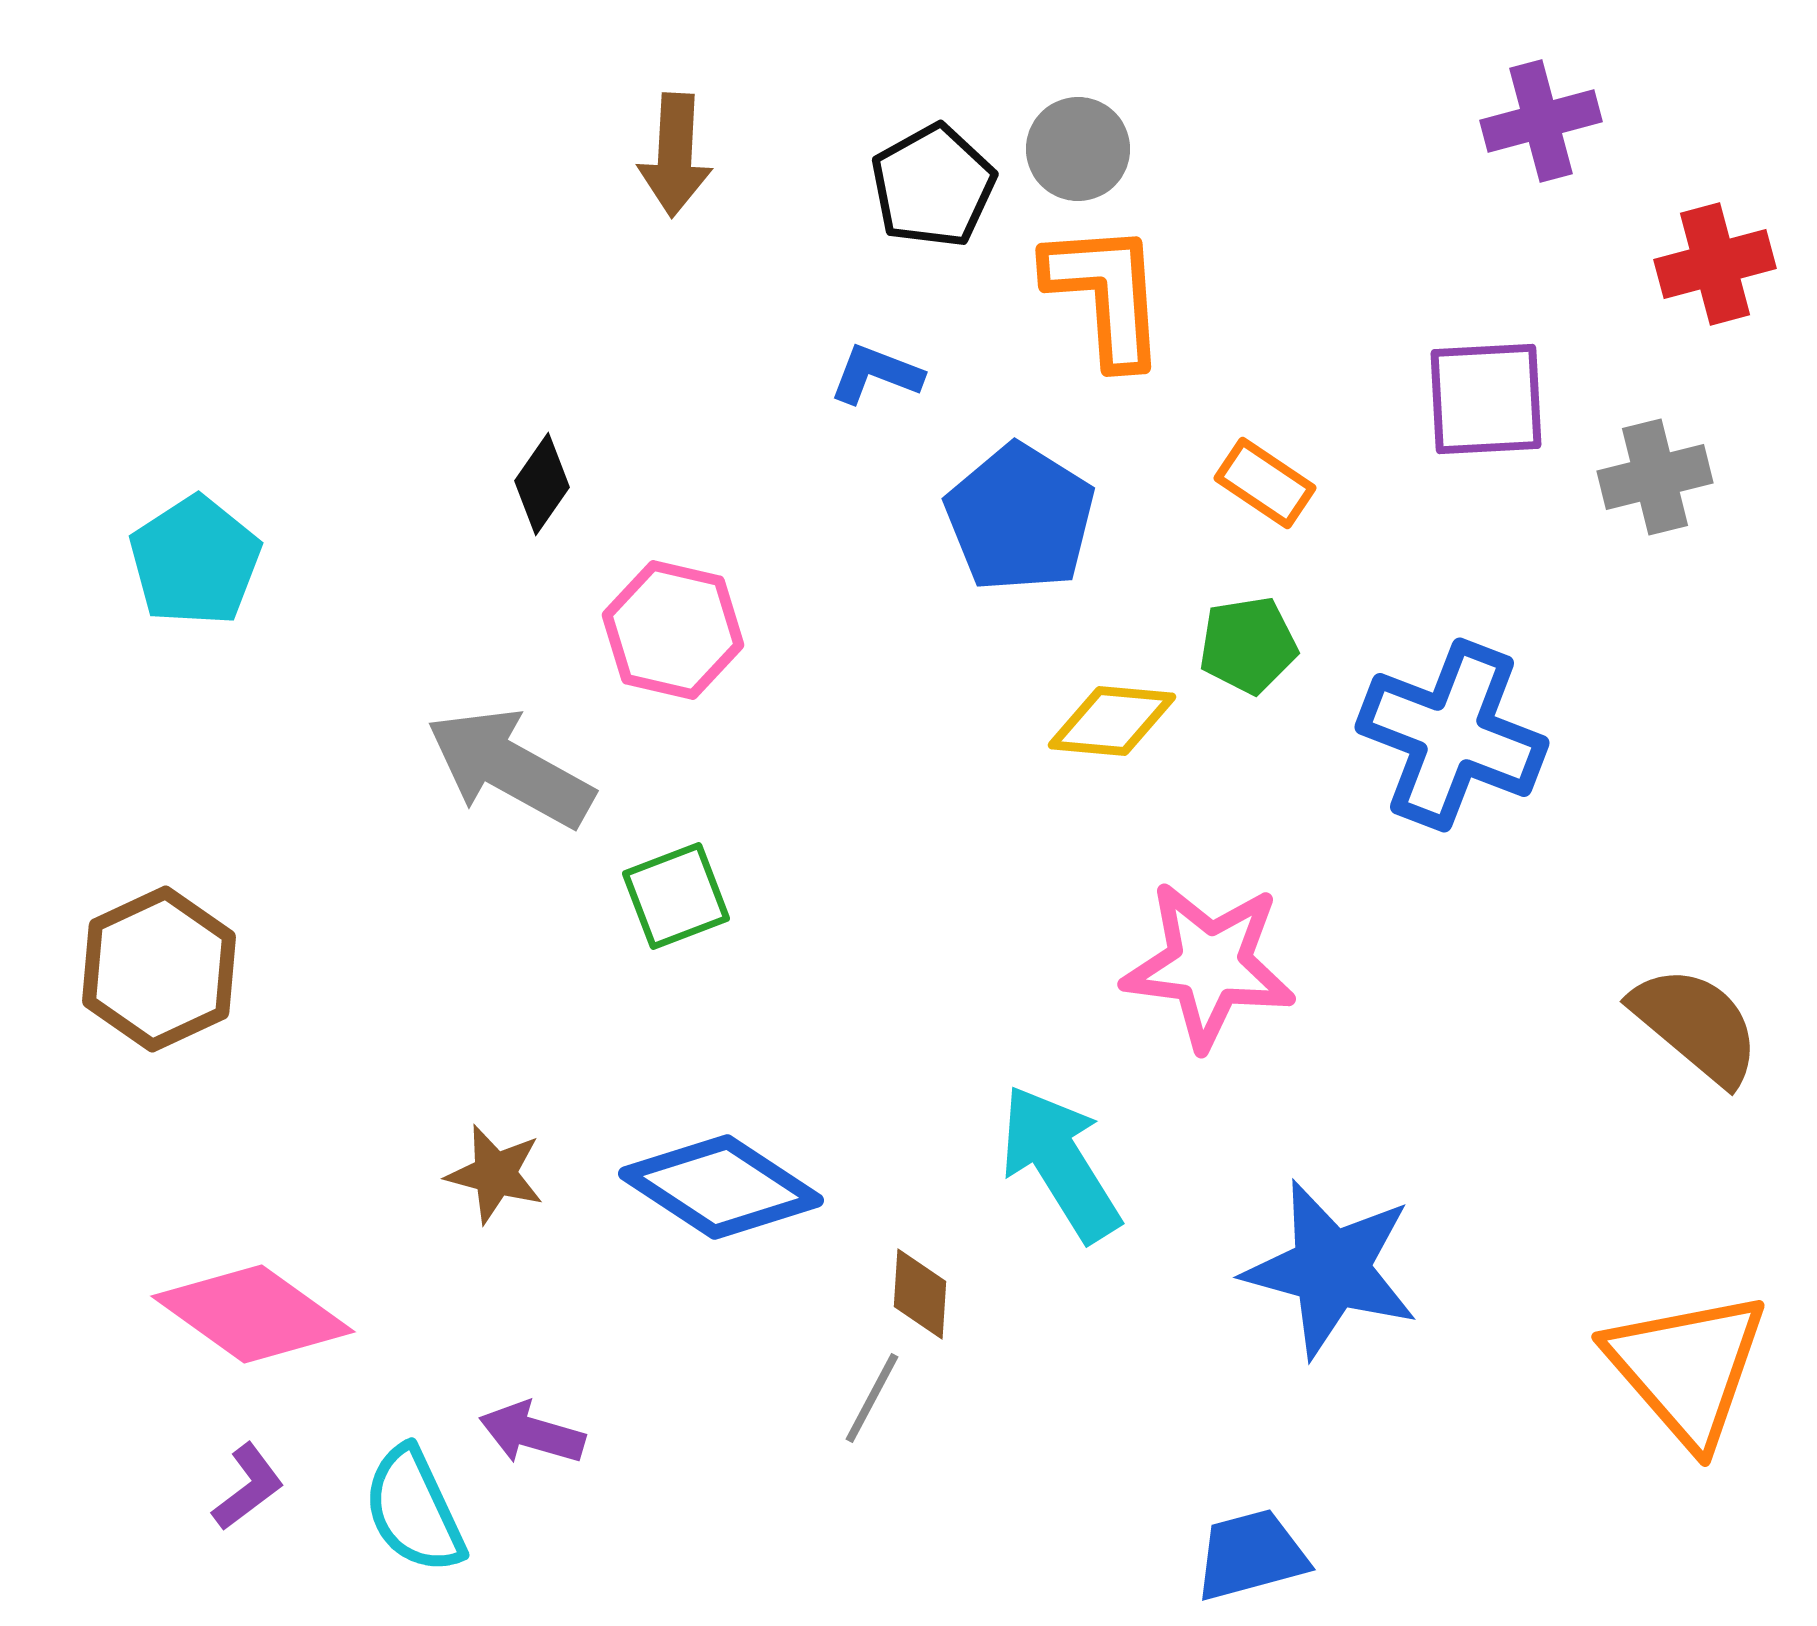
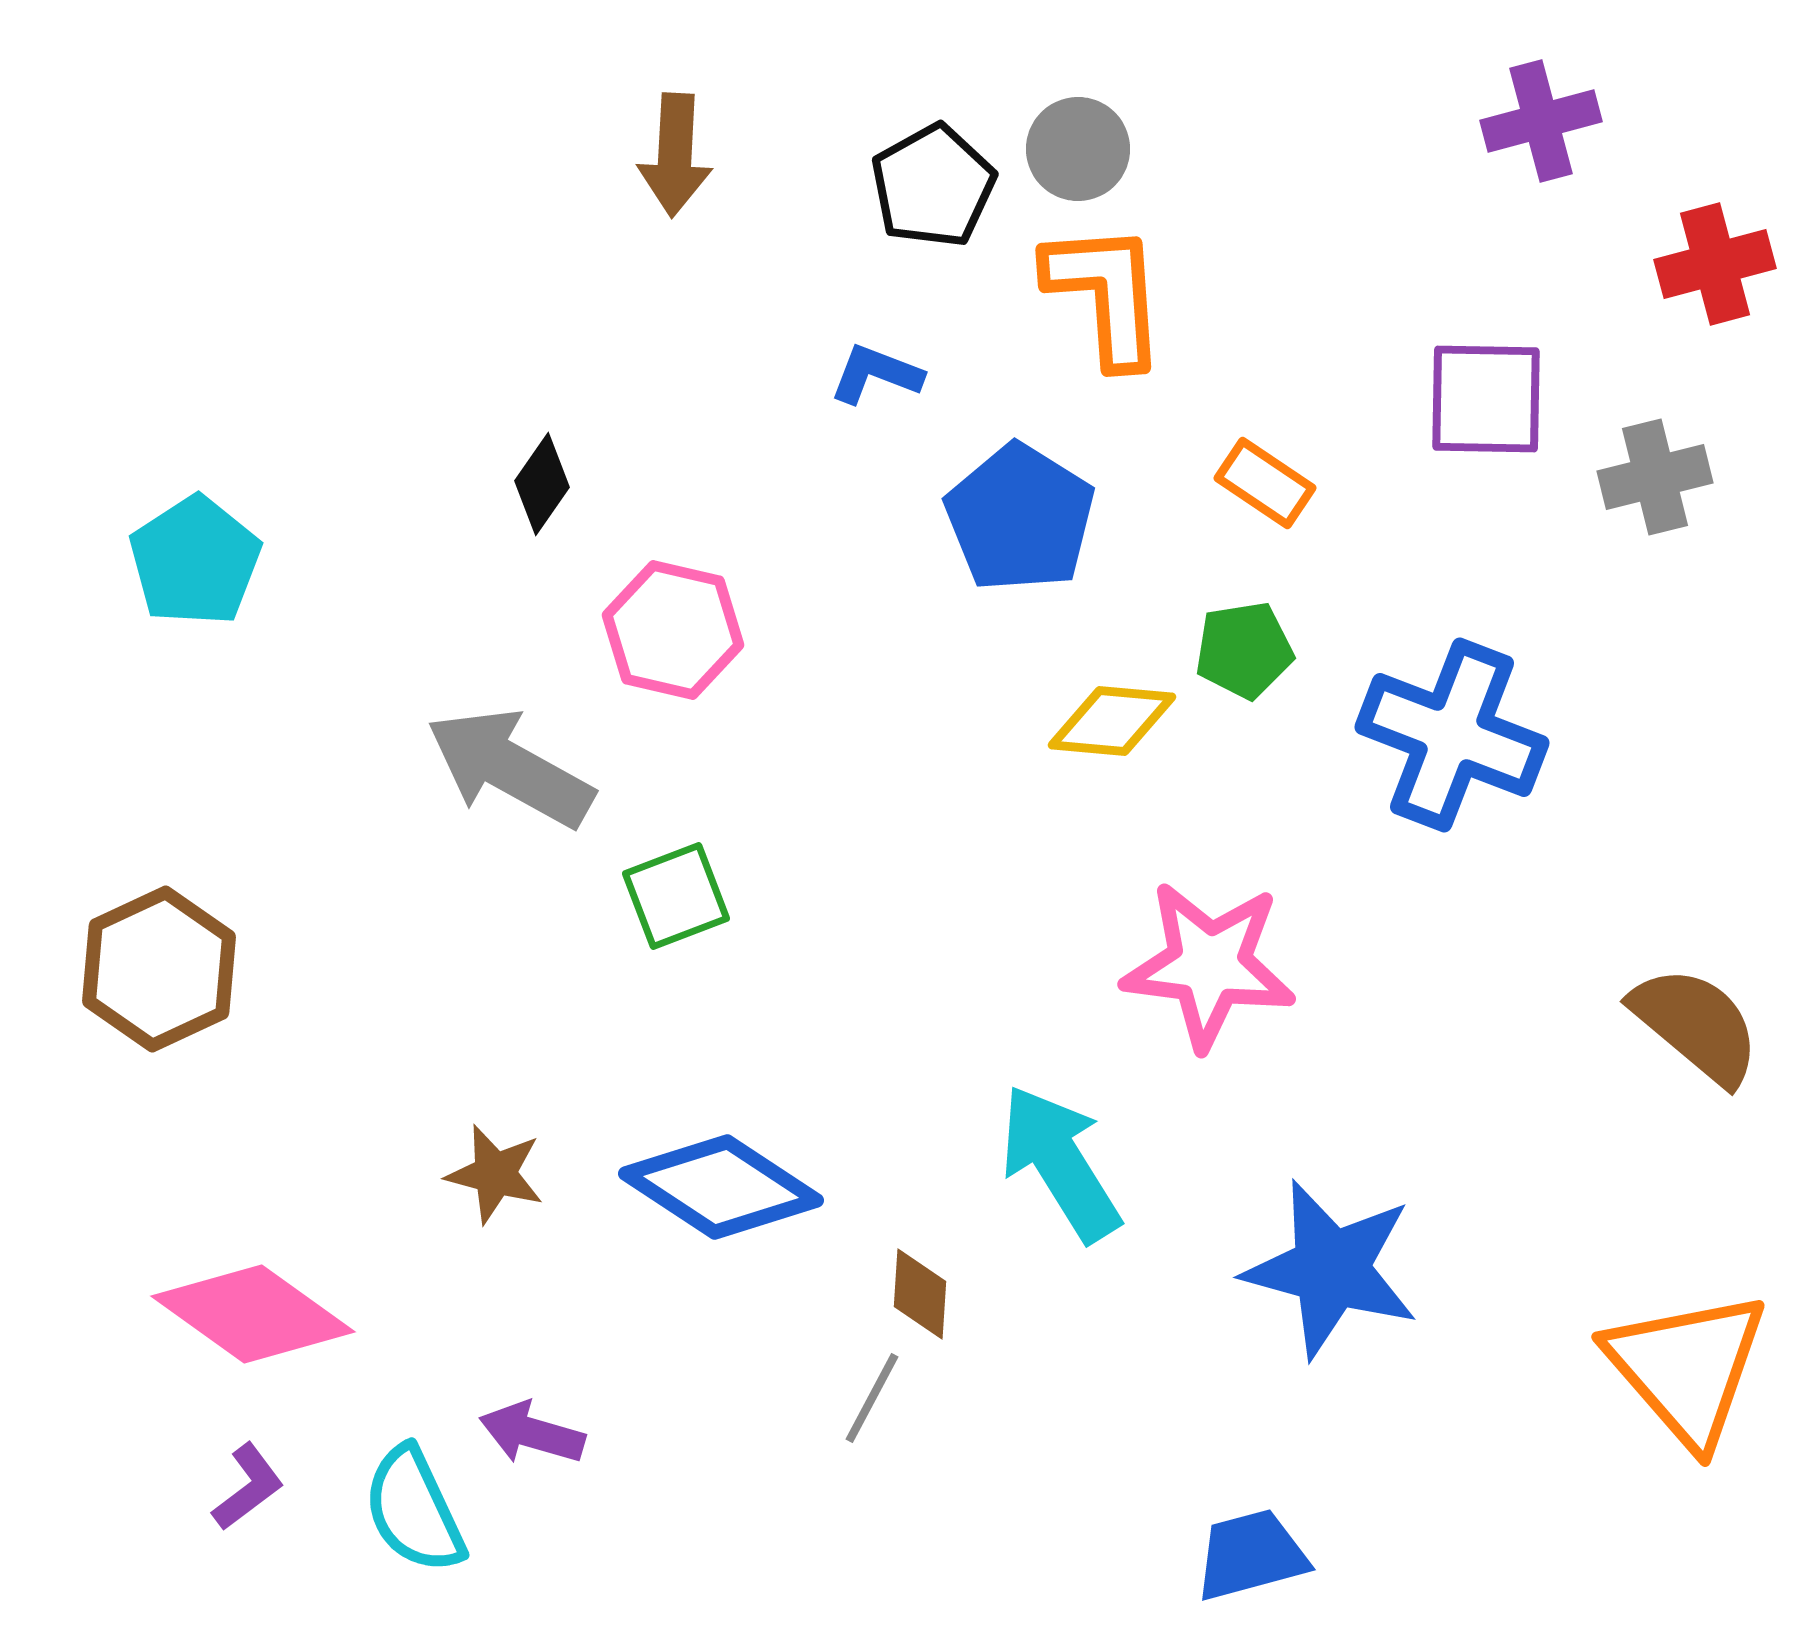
purple square: rotated 4 degrees clockwise
green pentagon: moved 4 px left, 5 px down
